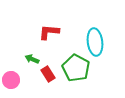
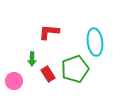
green arrow: rotated 112 degrees counterclockwise
green pentagon: moved 1 px left, 1 px down; rotated 24 degrees clockwise
pink circle: moved 3 px right, 1 px down
